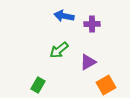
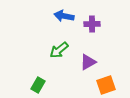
orange square: rotated 12 degrees clockwise
